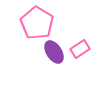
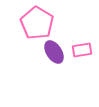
pink rectangle: moved 2 px right, 1 px down; rotated 24 degrees clockwise
